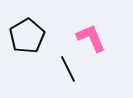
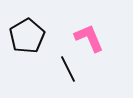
pink L-shape: moved 2 px left
